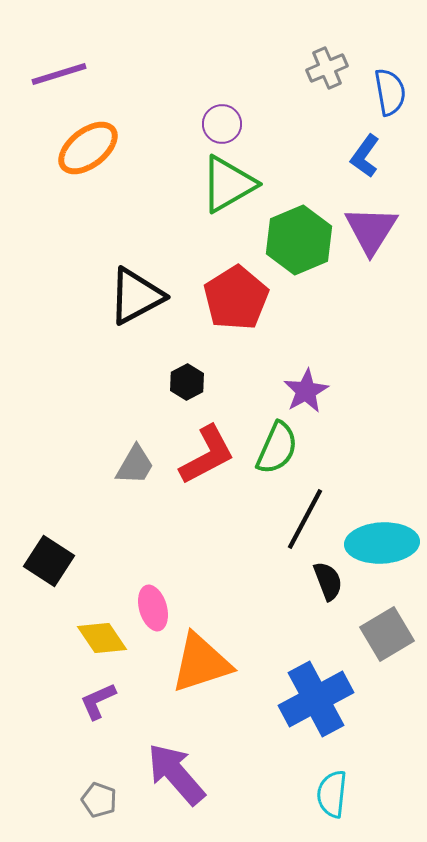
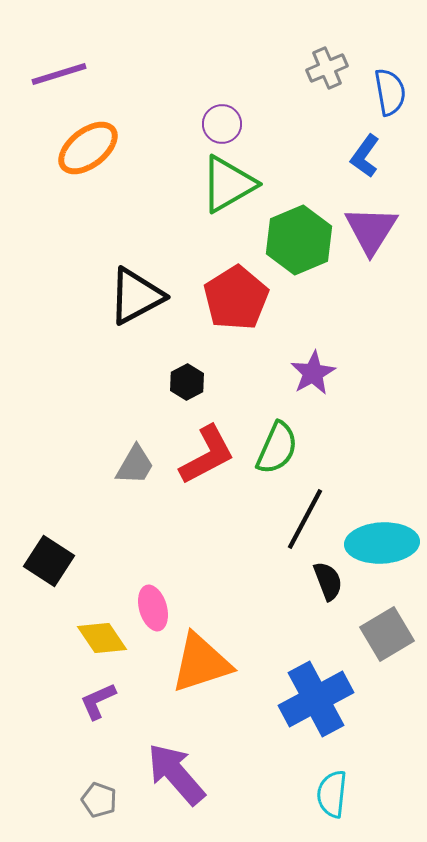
purple star: moved 7 px right, 18 px up
